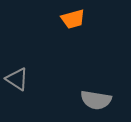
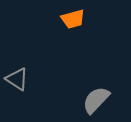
gray semicircle: rotated 124 degrees clockwise
